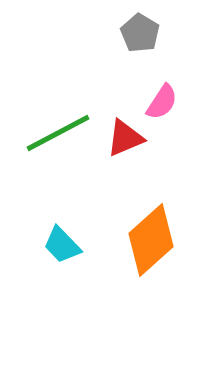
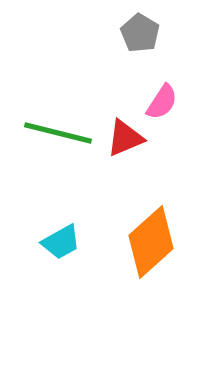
green line: rotated 42 degrees clockwise
orange diamond: moved 2 px down
cyan trapezoid: moved 1 px left, 3 px up; rotated 75 degrees counterclockwise
